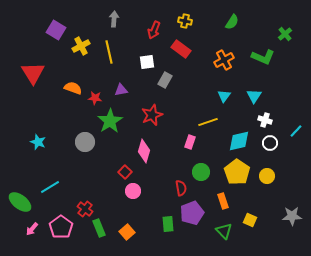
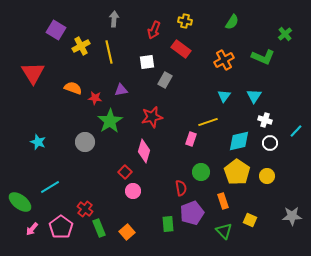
red star at (152, 115): moved 2 px down; rotated 10 degrees clockwise
pink rectangle at (190, 142): moved 1 px right, 3 px up
